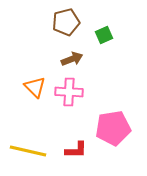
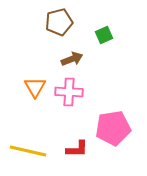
brown pentagon: moved 7 px left
orange triangle: rotated 15 degrees clockwise
red L-shape: moved 1 px right, 1 px up
